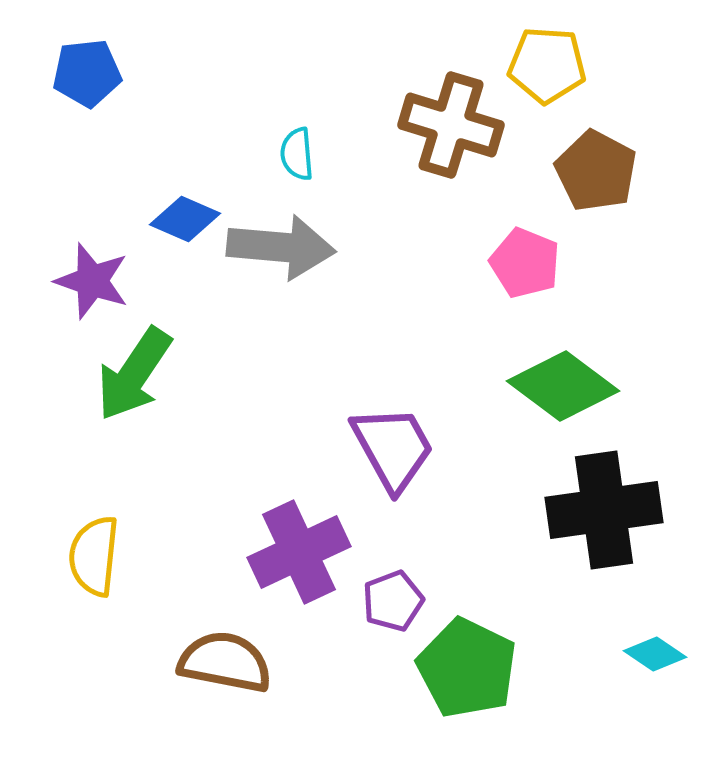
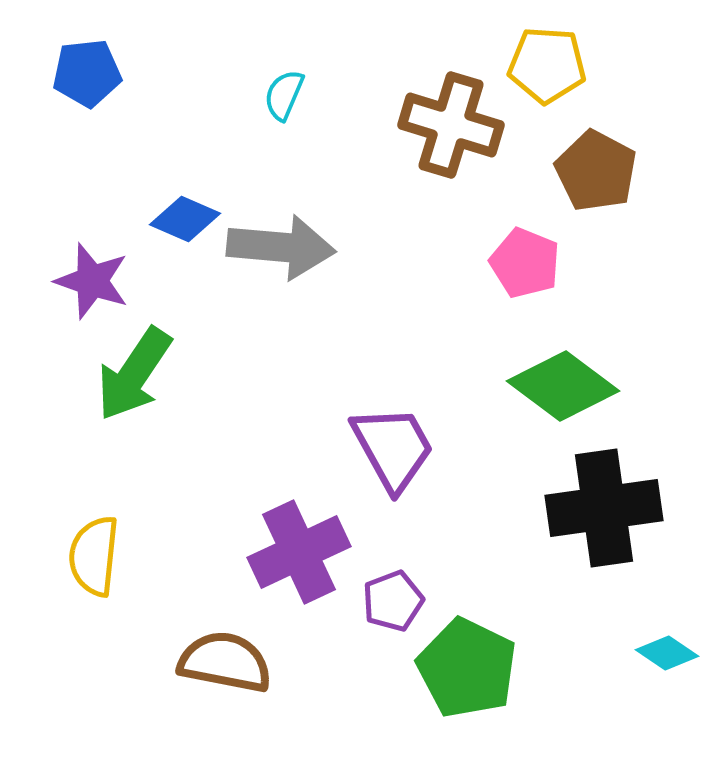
cyan semicircle: moved 13 px left, 59 px up; rotated 28 degrees clockwise
black cross: moved 2 px up
cyan diamond: moved 12 px right, 1 px up
